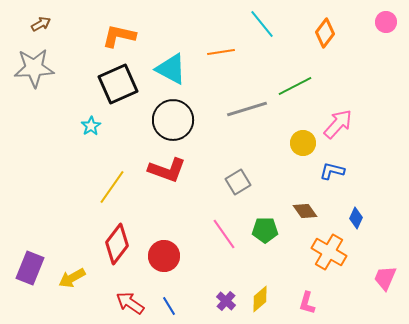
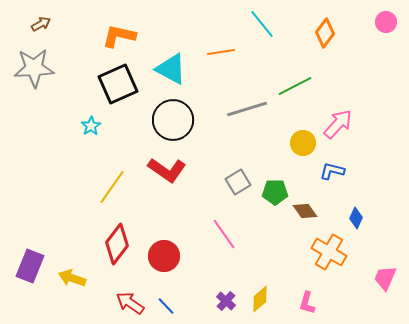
red L-shape: rotated 15 degrees clockwise
green pentagon: moved 10 px right, 38 px up
purple rectangle: moved 2 px up
yellow arrow: rotated 48 degrees clockwise
blue line: moved 3 px left; rotated 12 degrees counterclockwise
